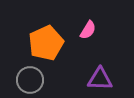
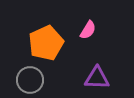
purple triangle: moved 3 px left, 1 px up
